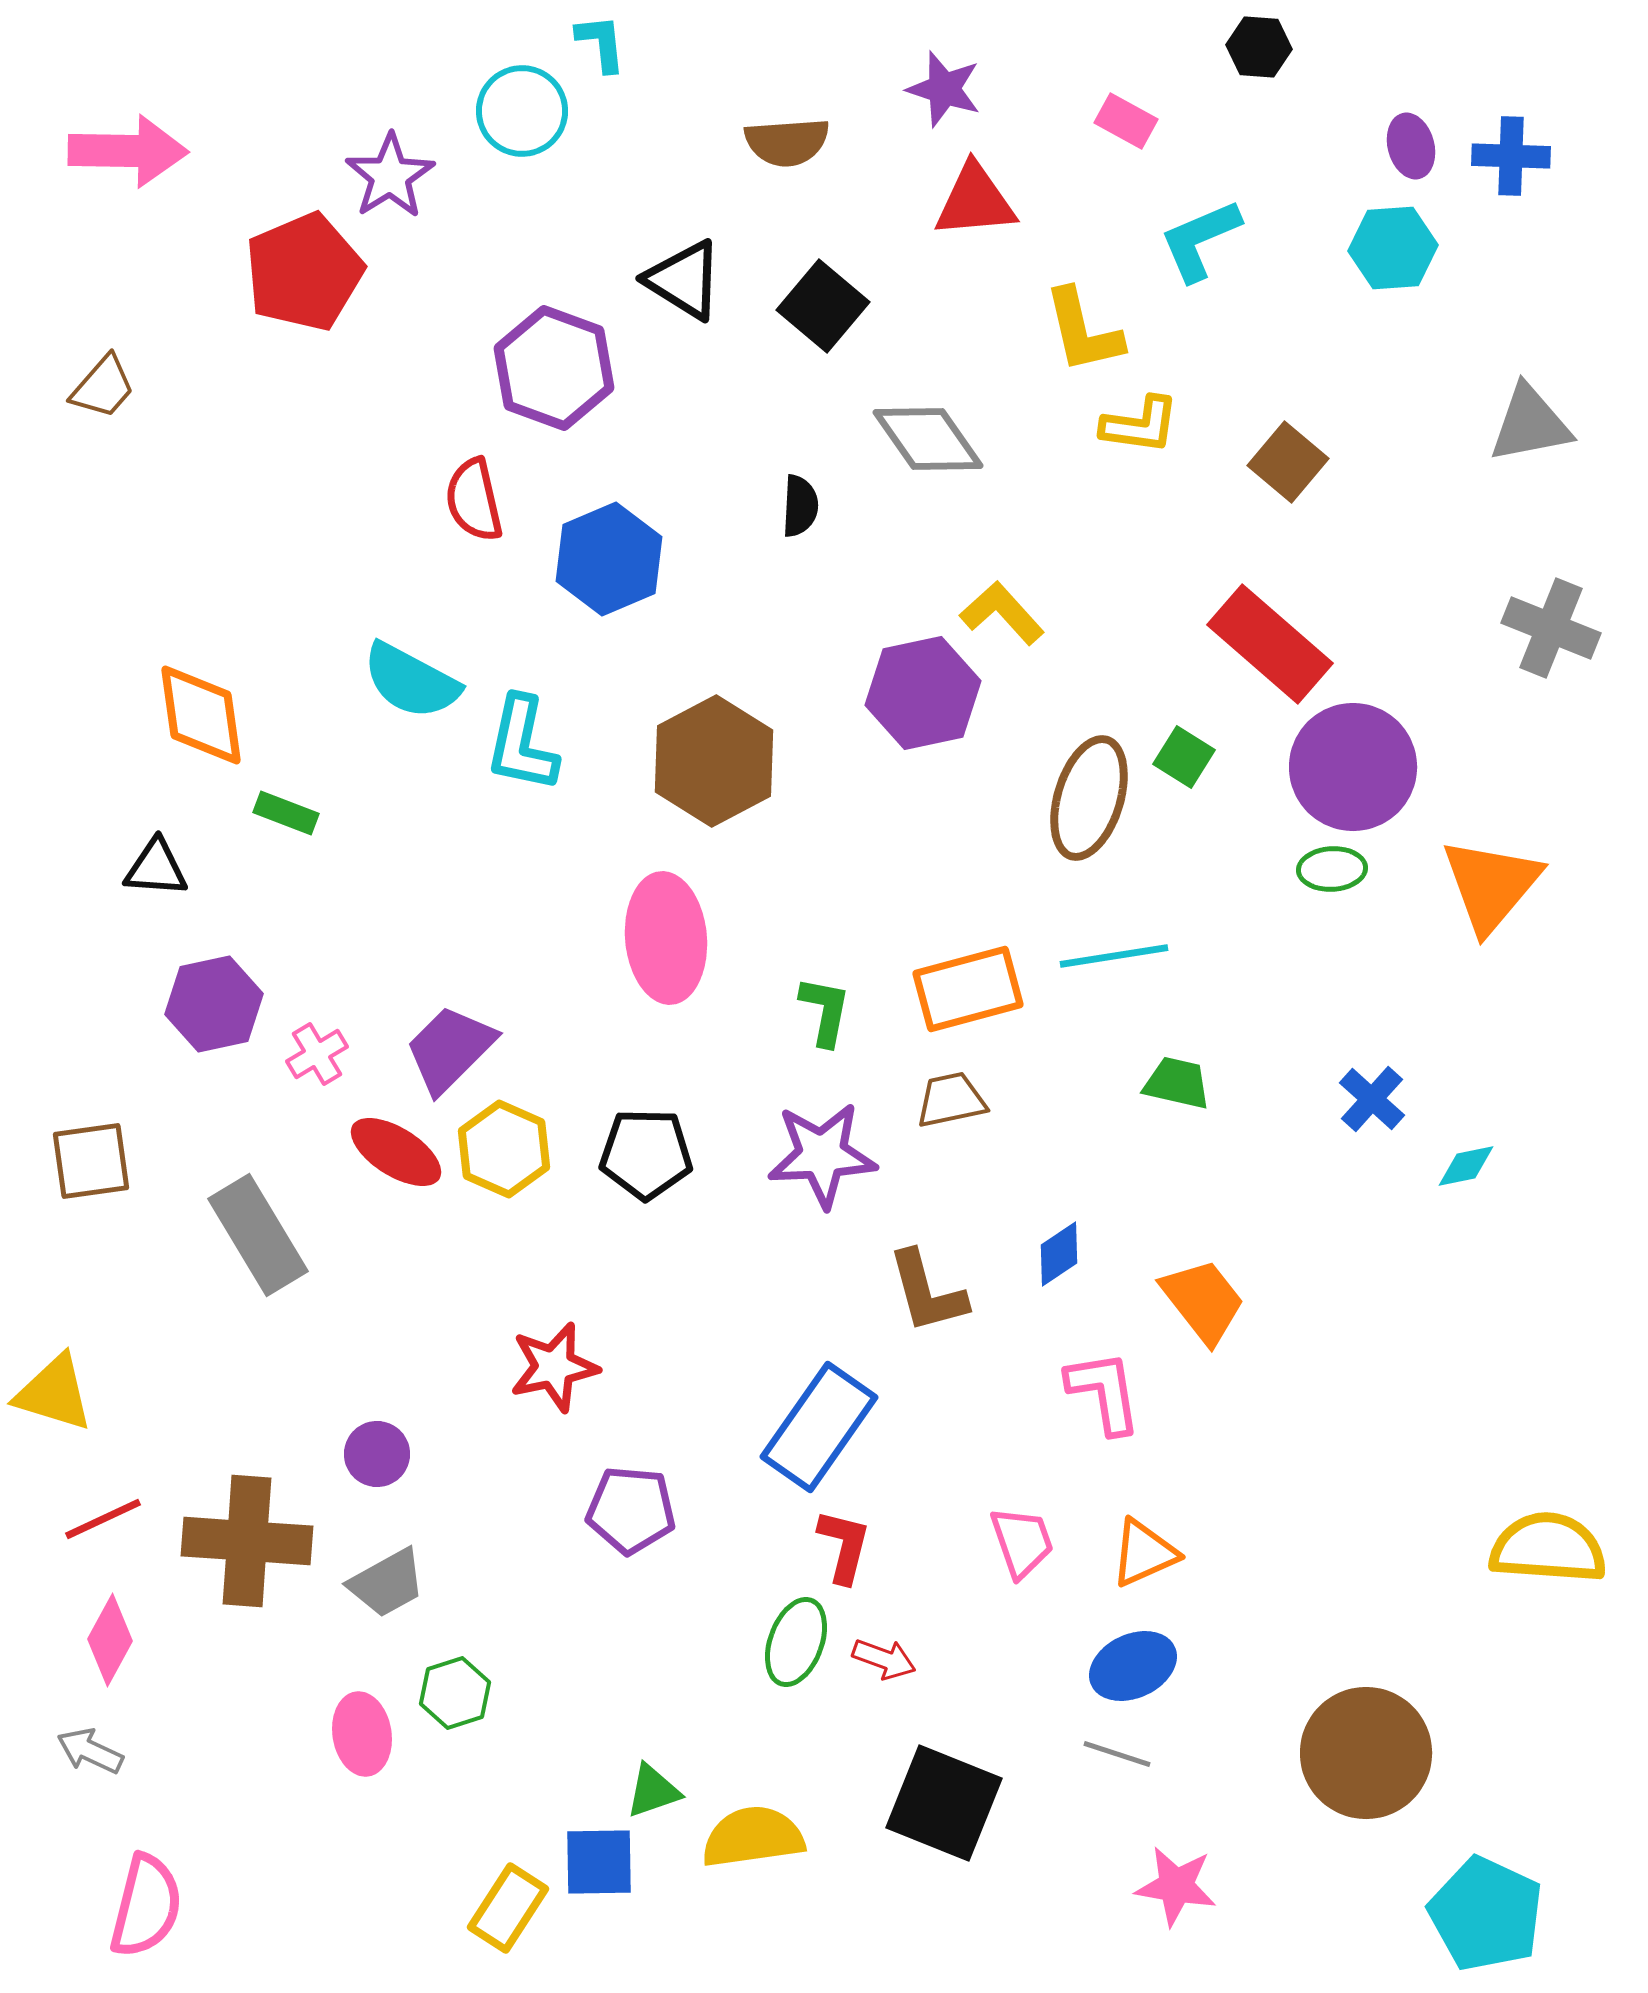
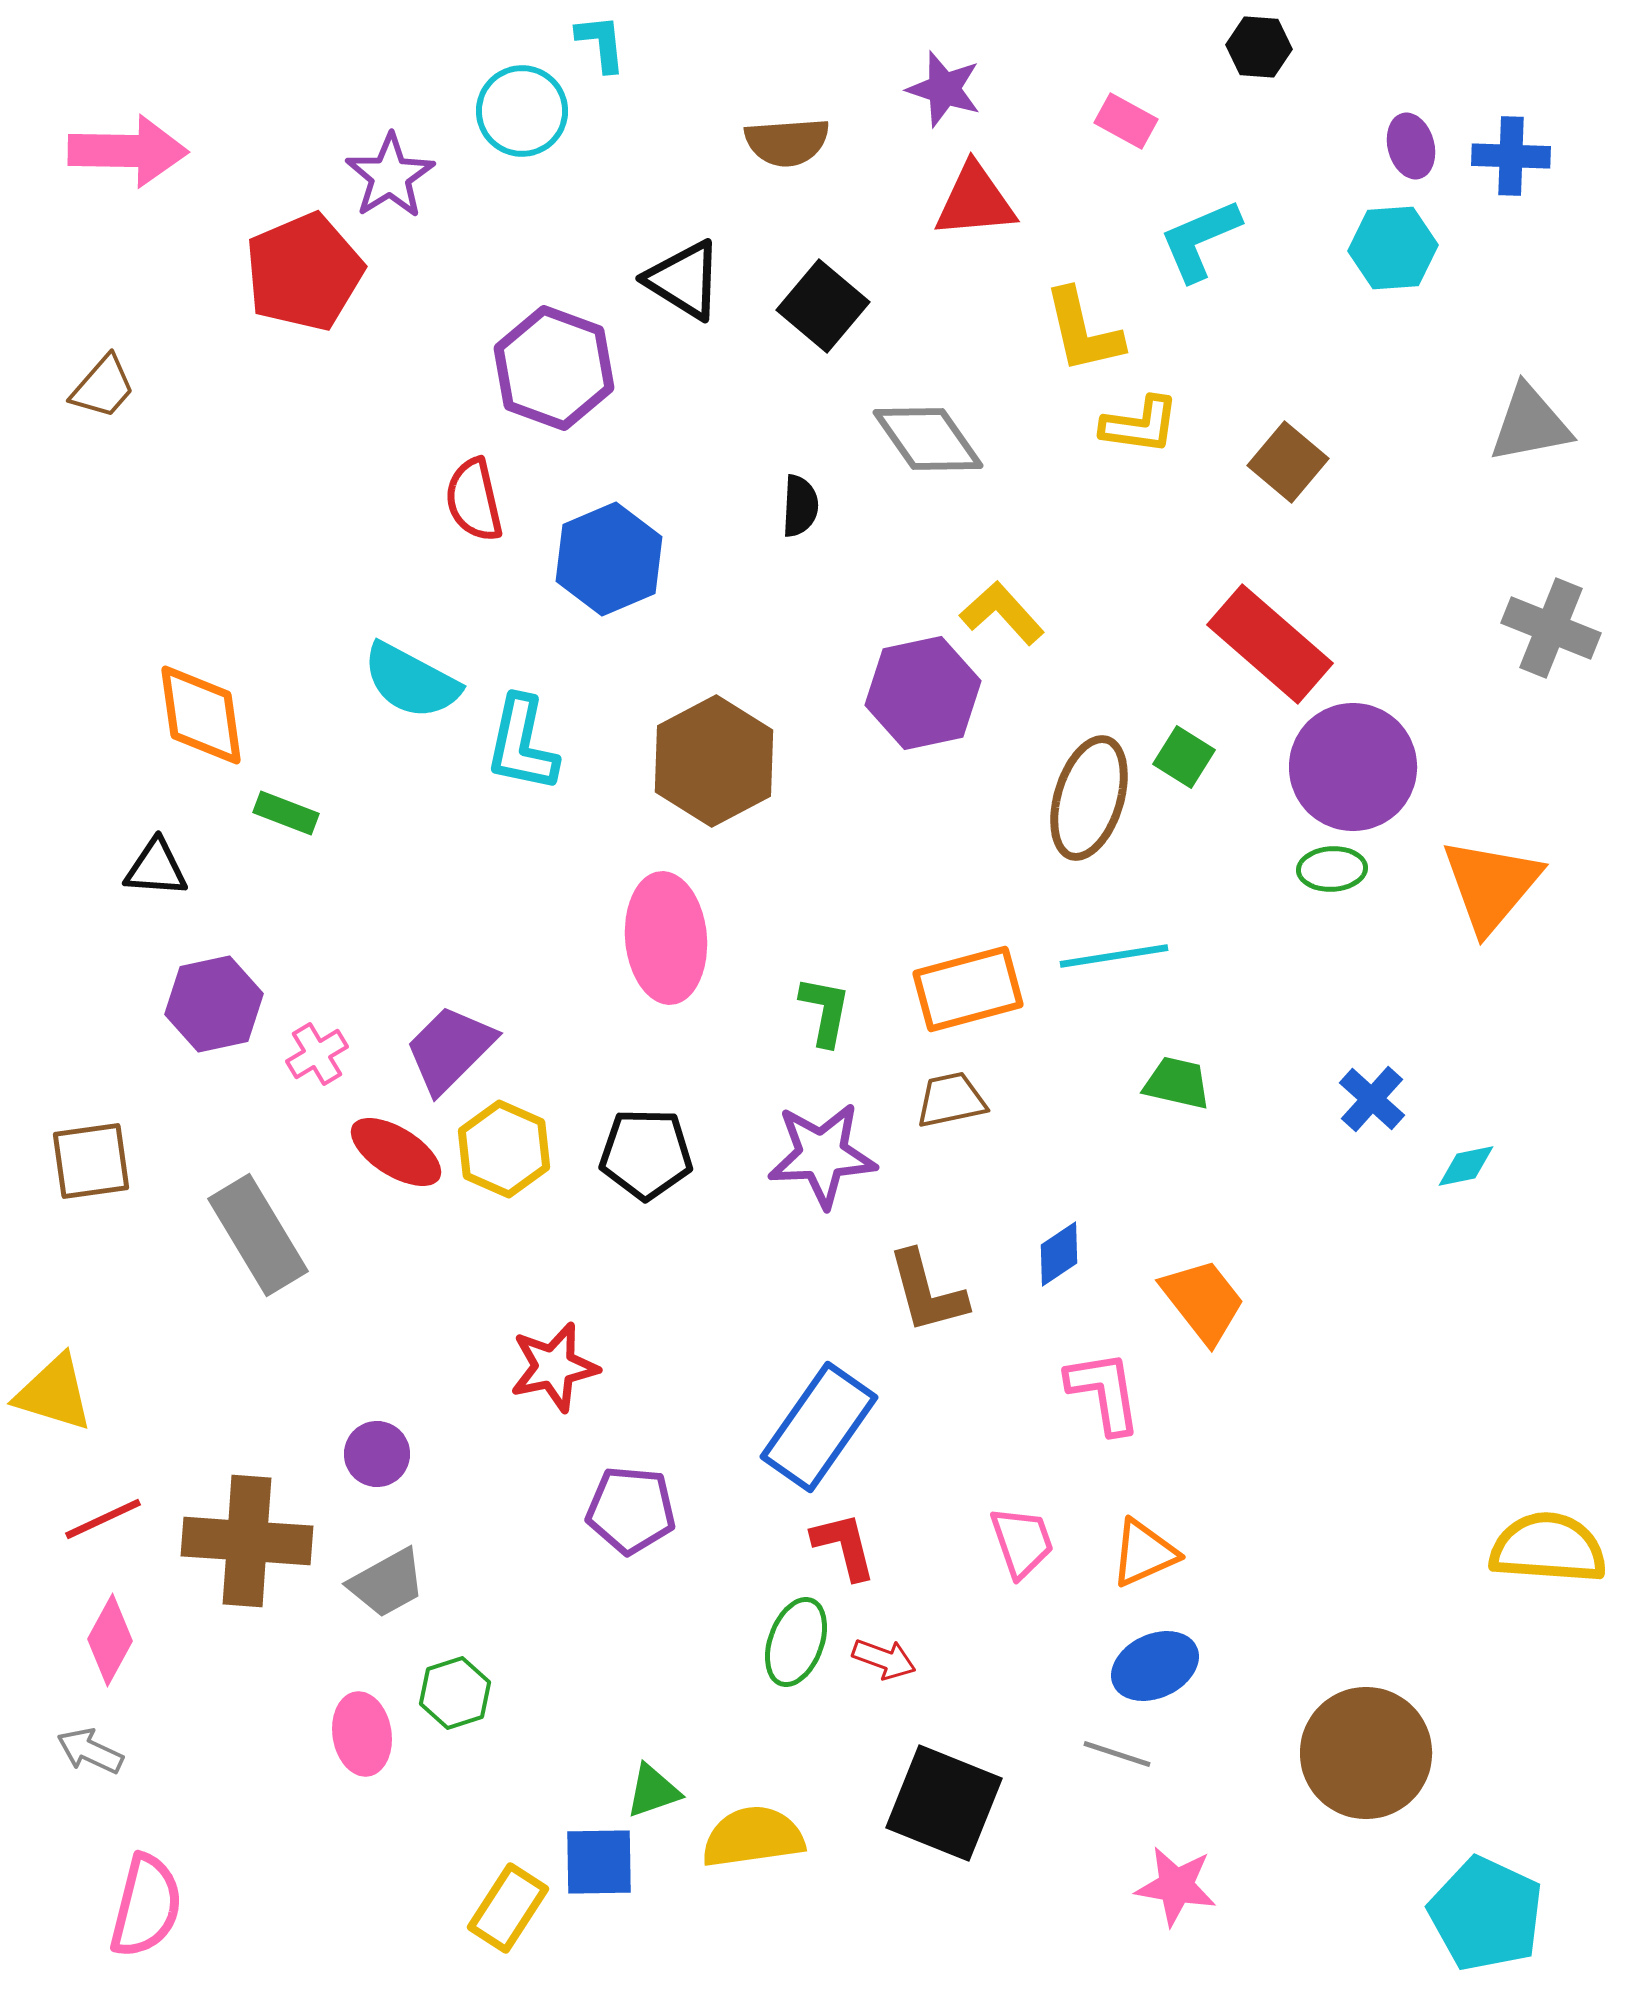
red L-shape at (844, 1546): rotated 28 degrees counterclockwise
blue ellipse at (1133, 1666): moved 22 px right
